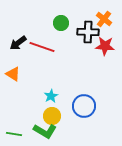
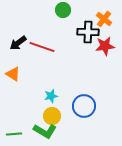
green circle: moved 2 px right, 13 px up
red star: rotated 12 degrees counterclockwise
cyan star: rotated 16 degrees clockwise
green line: rotated 14 degrees counterclockwise
